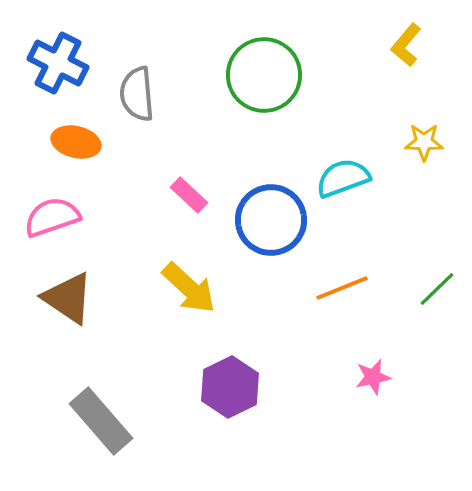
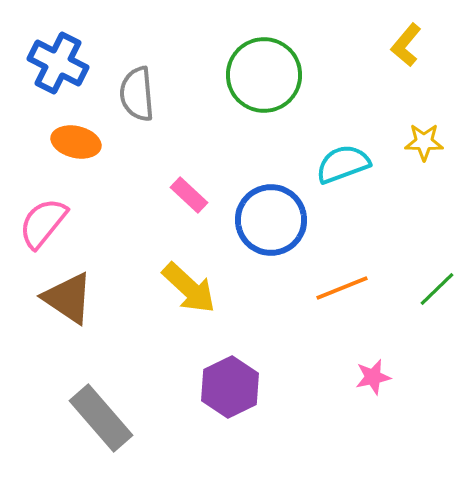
cyan semicircle: moved 14 px up
pink semicircle: moved 9 px left, 6 px down; rotated 32 degrees counterclockwise
gray rectangle: moved 3 px up
